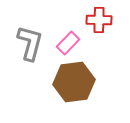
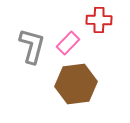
gray L-shape: moved 2 px right, 3 px down
brown hexagon: moved 2 px right, 2 px down
